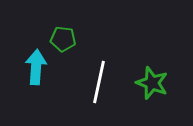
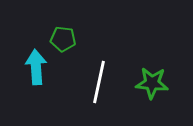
cyan arrow: rotated 8 degrees counterclockwise
green star: rotated 16 degrees counterclockwise
